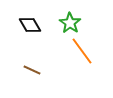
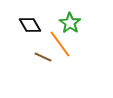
orange line: moved 22 px left, 7 px up
brown line: moved 11 px right, 13 px up
